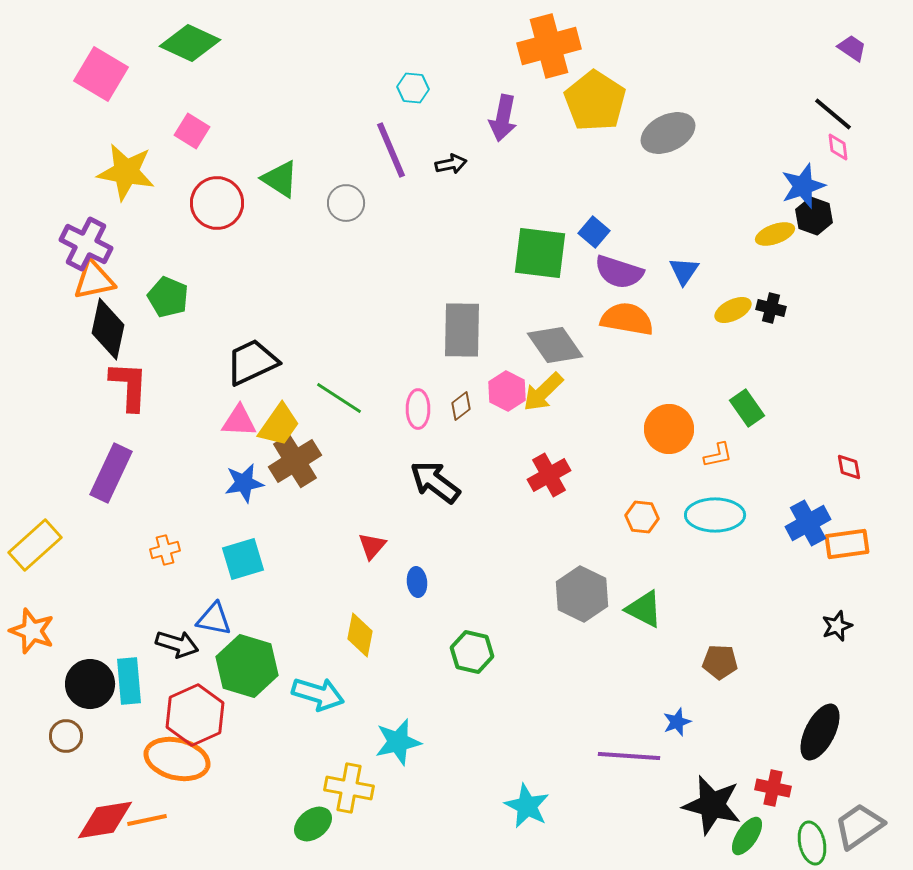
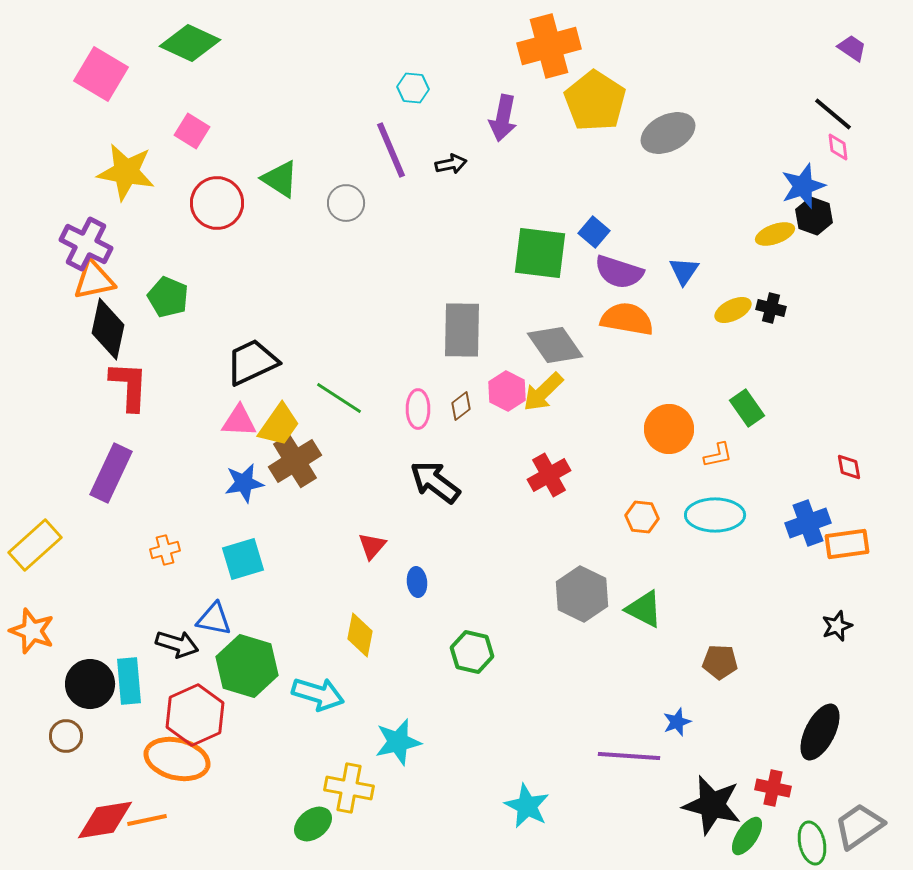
blue cross at (808, 523): rotated 9 degrees clockwise
